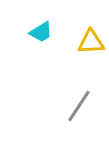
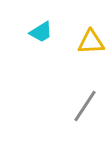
gray line: moved 6 px right
